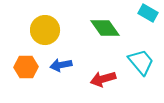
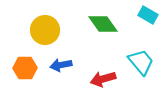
cyan rectangle: moved 2 px down
green diamond: moved 2 px left, 4 px up
orange hexagon: moved 1 px left, 1 px down
